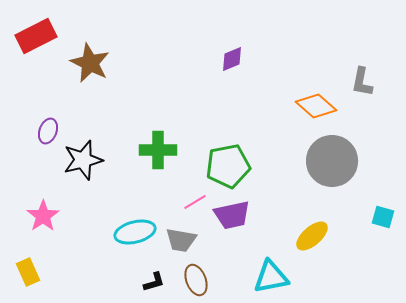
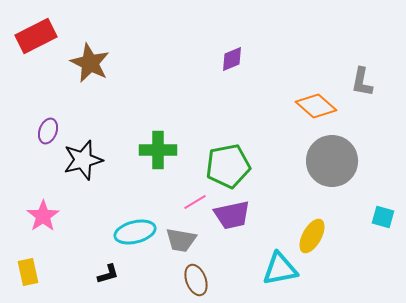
yellow ellipse: rotated 20 degrees counterclockwise
yellow rectangle: rotated 12 degrees clockwise
cyan triangle: moved 9 px right, 8 px up
black L-shape: moved 46 px left, 8 px up
